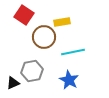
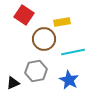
brown circle: moved 2 px down
gray hexagon: moved 4 px right
